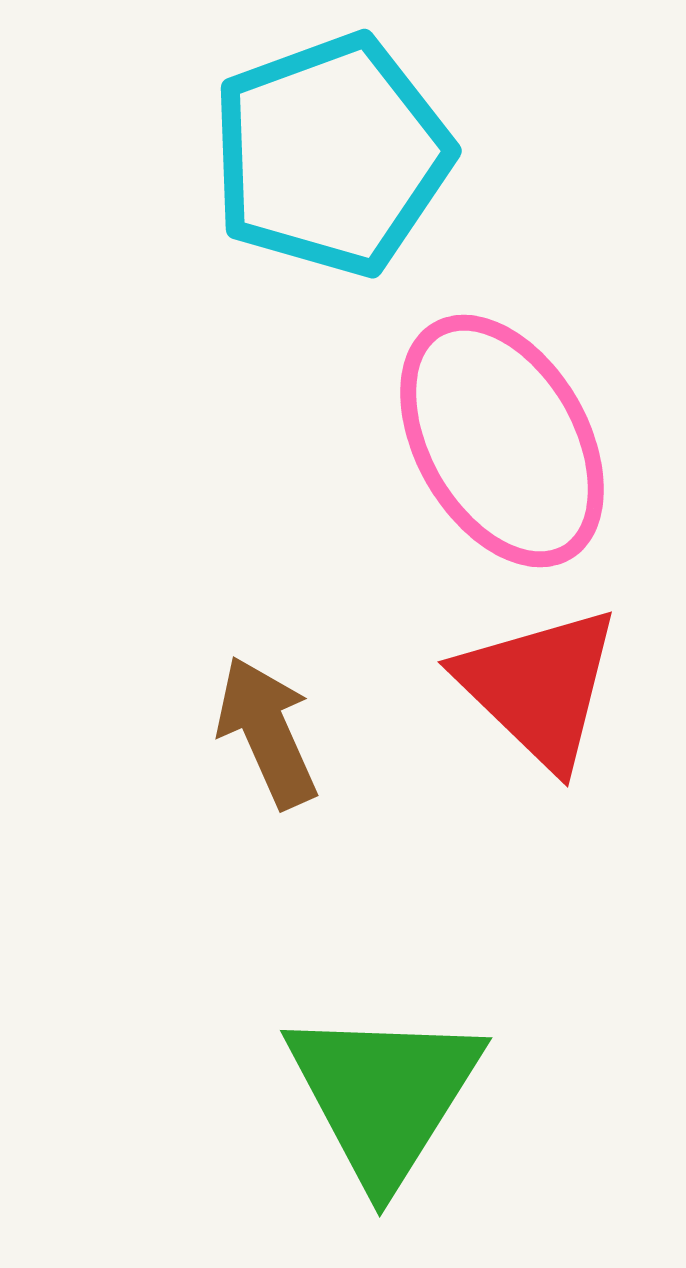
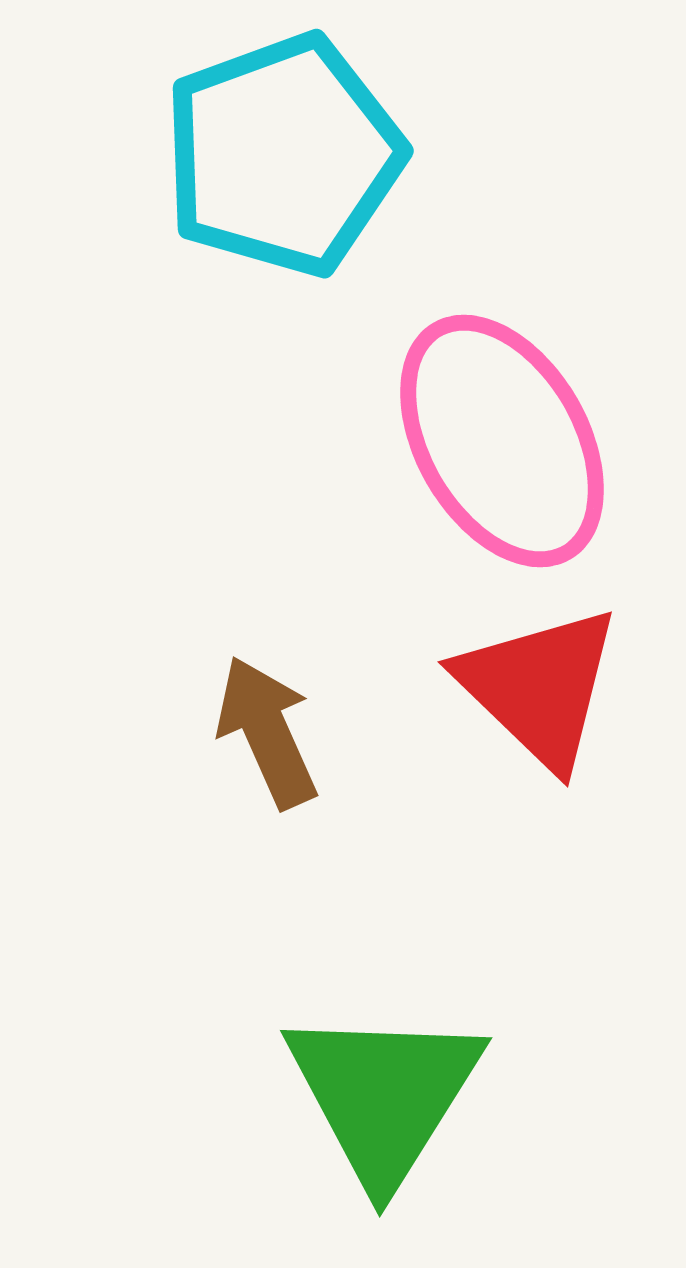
cyan pentagon: moved 48 px left
